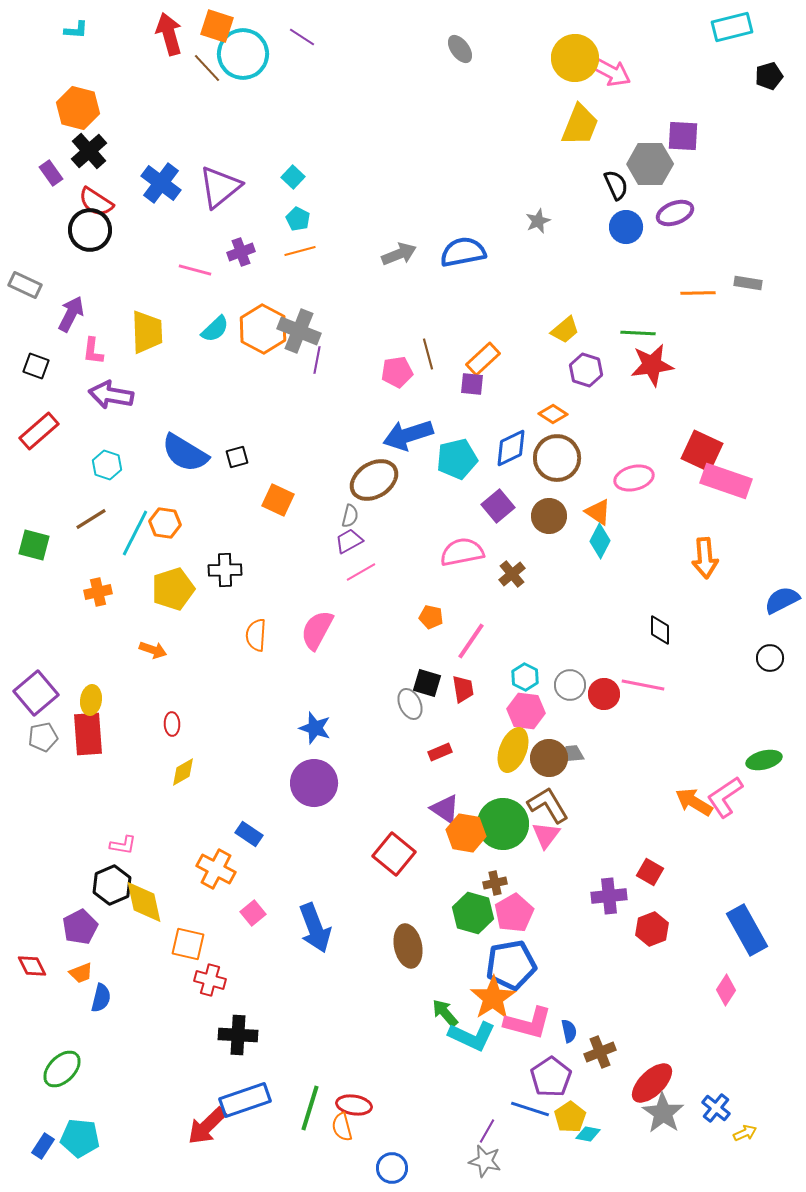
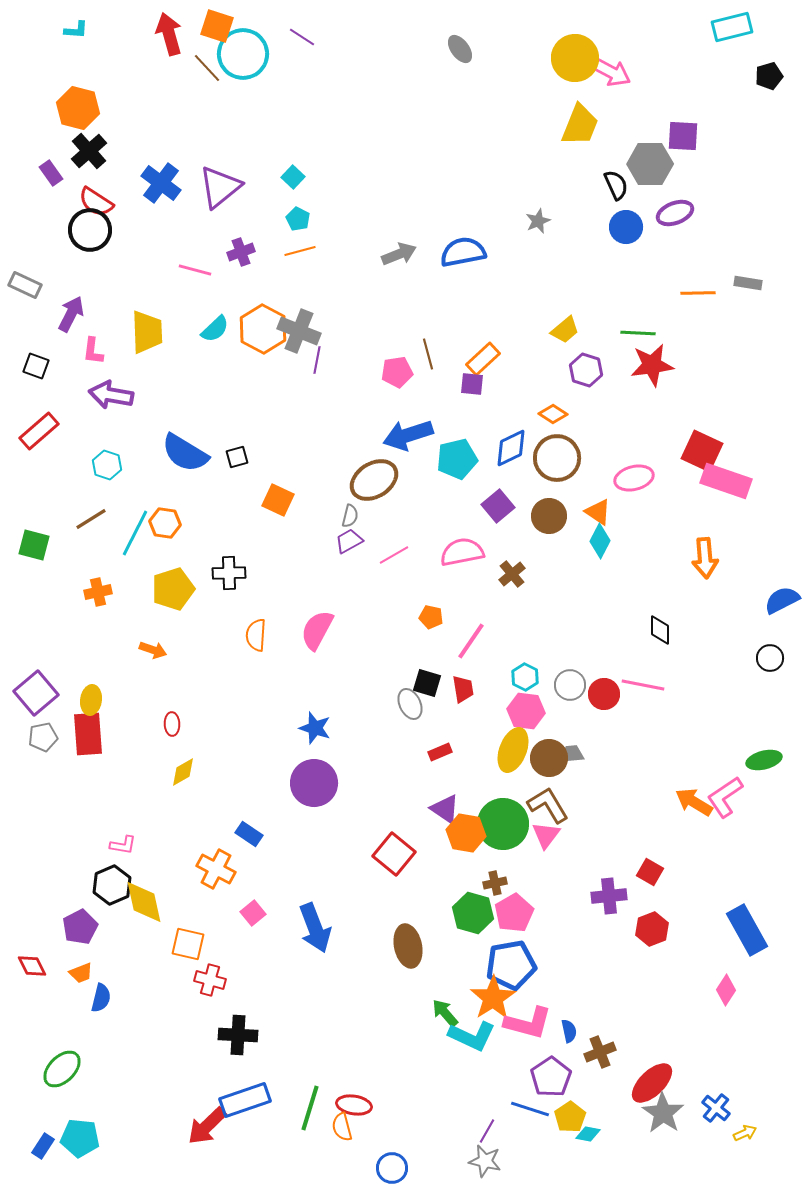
black cross at (225, 570): moved 4 px right, 3 px down
pink line at (361, 572): moved 33 px right, 17 px up
